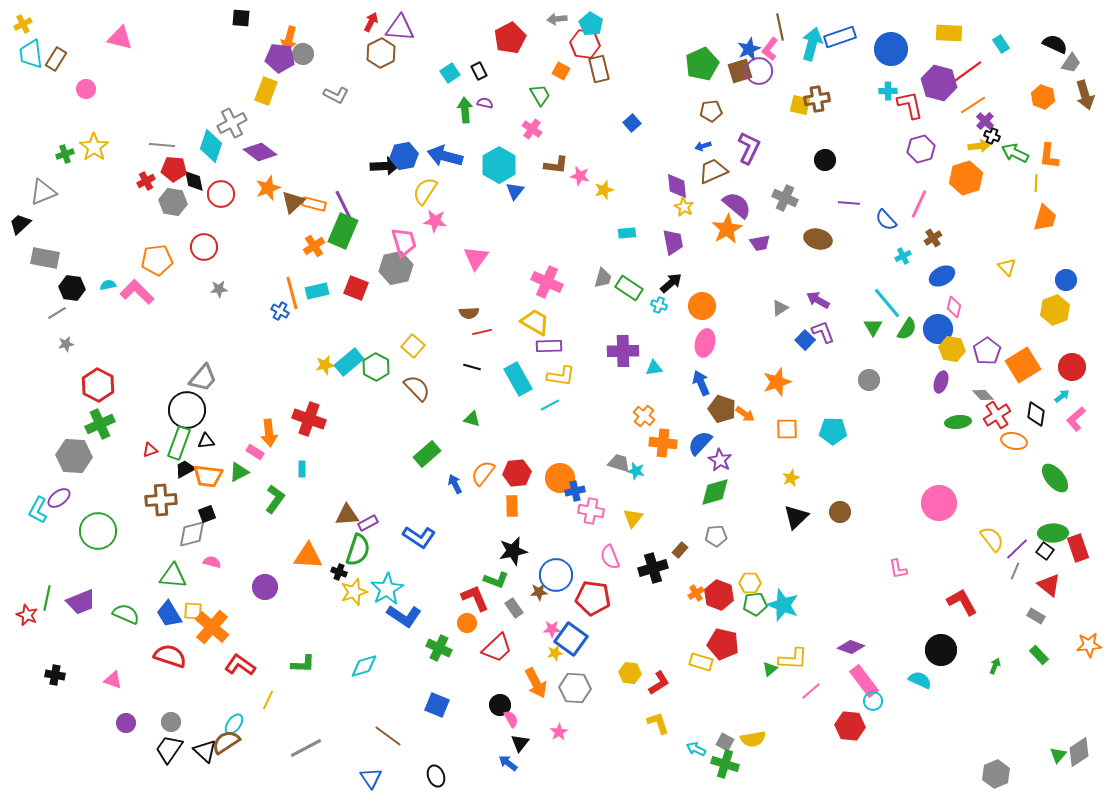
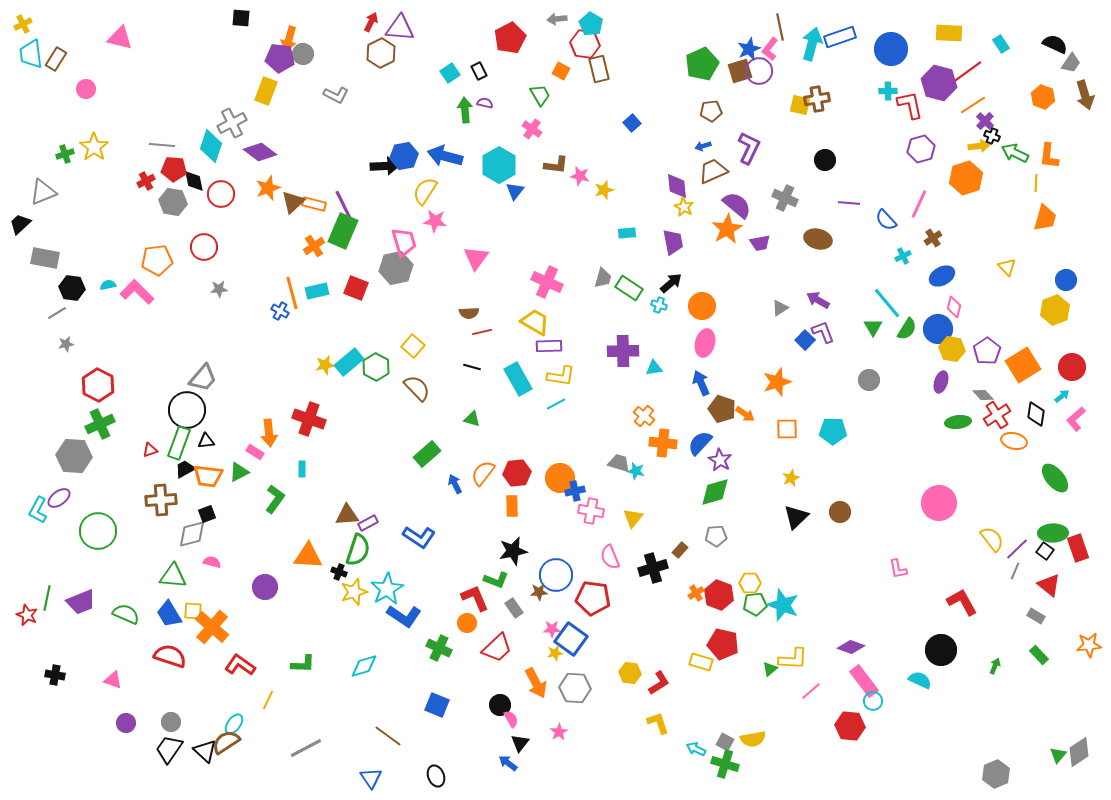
cyan line at (550, 405): moved 6 px right, 1 px up
